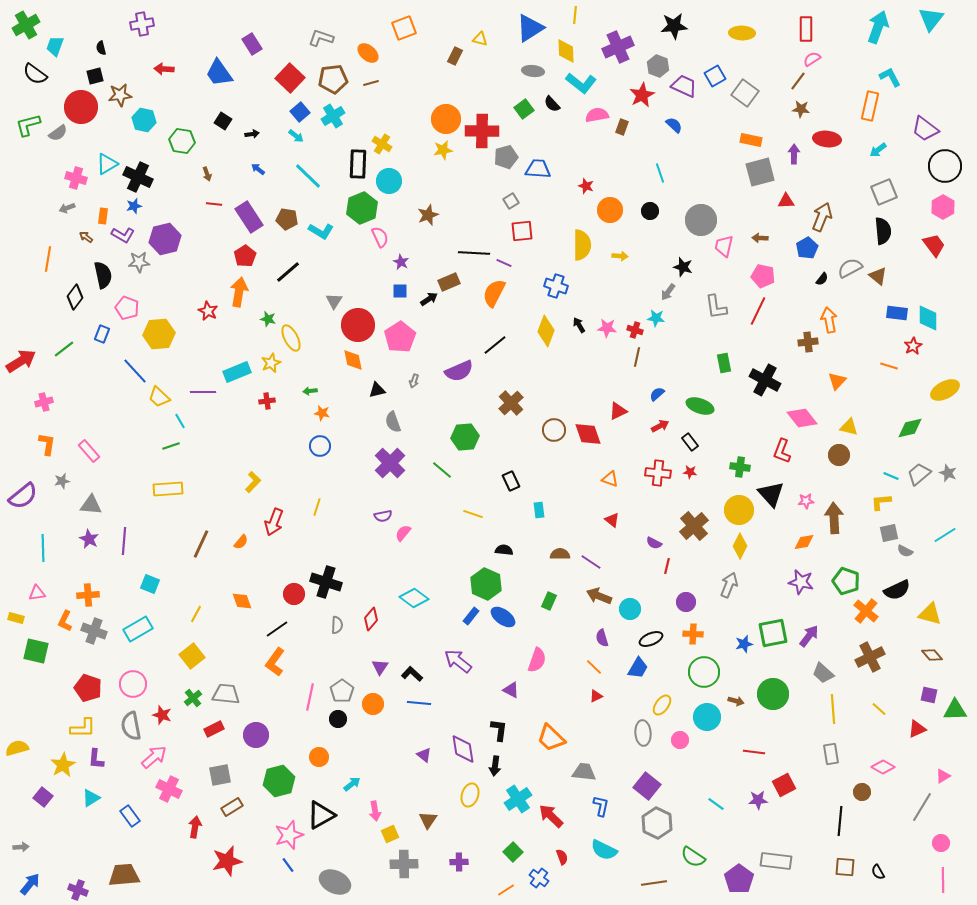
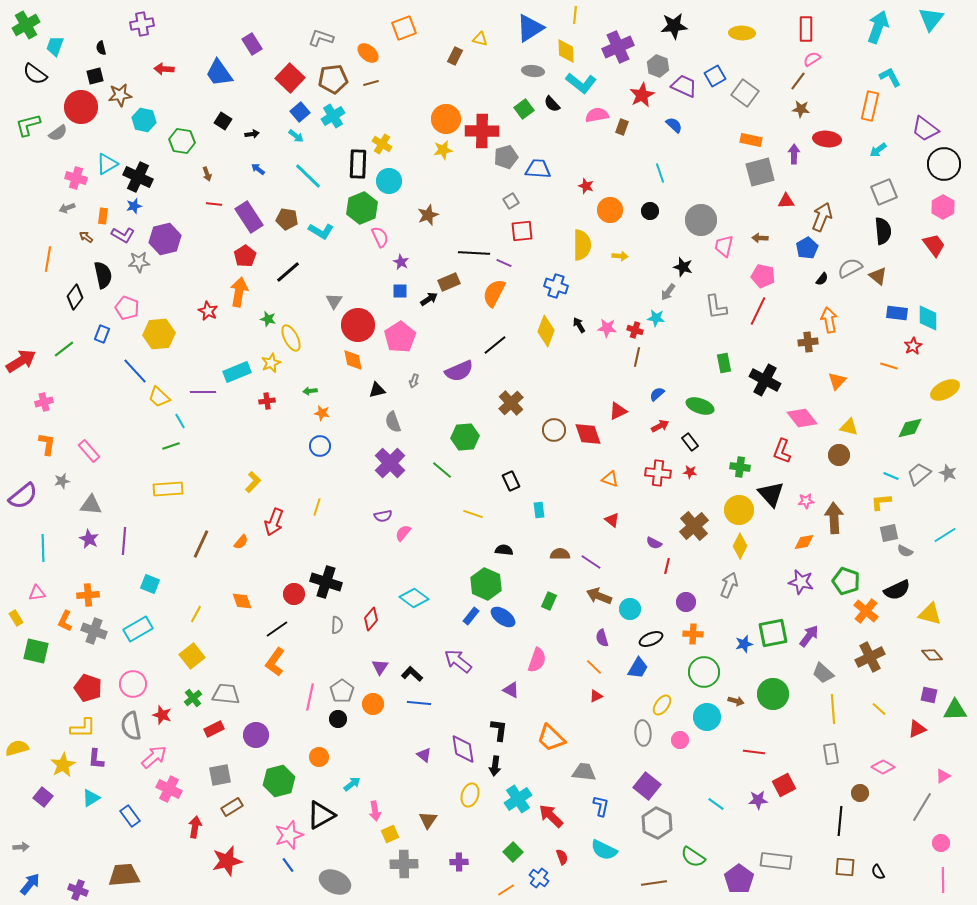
black circle at (945, 166): moved 1 px left, 2 px up
yellow rectangle at (16, 618): rotated 42 degrees clockwise
brown circle at (862, 792): moved 2 px left, 1 px down
